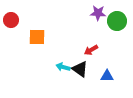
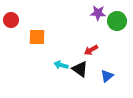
cyan arrow: moved 2 px left, 2 px up
blue triangle: rotated 40 degrees counterclockwise
